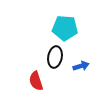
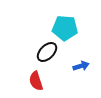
black ellipse: moved 8 px left, 5 px up; rotated 35 degrees clockwise
